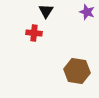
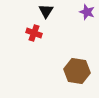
red cross: rotated 14 degrees clockwise
